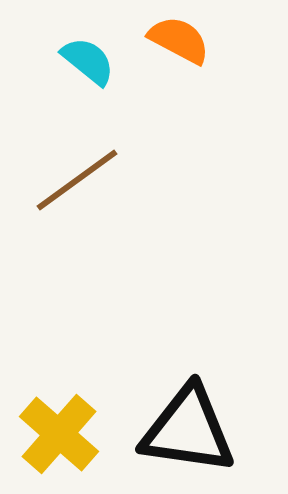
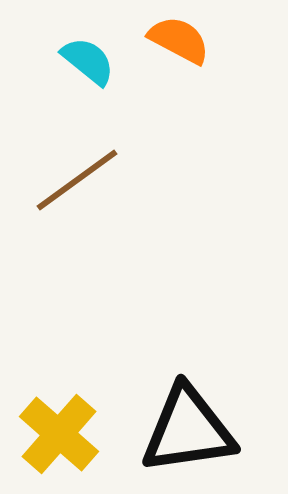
black triangle: rotated 16 degrees counterclockwise
